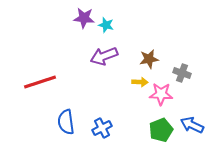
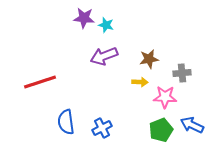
gray cross: rotated 24 degrees counterclockwise
pink star: moved 4 px right, 3 px down
